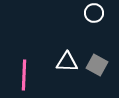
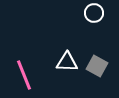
gray square: moved 1 px down
pink line: rotated 24 degrees counterclockwise
